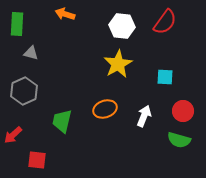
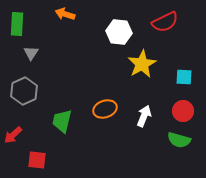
red semicircle: rotated 28 degrees clockwise
white hexagon: moved 3 px left, 6 px down
gray triangle: rotated 49 degrees clockwise
yellow star: moved 24 px right
cyan square: moved 19 px right
